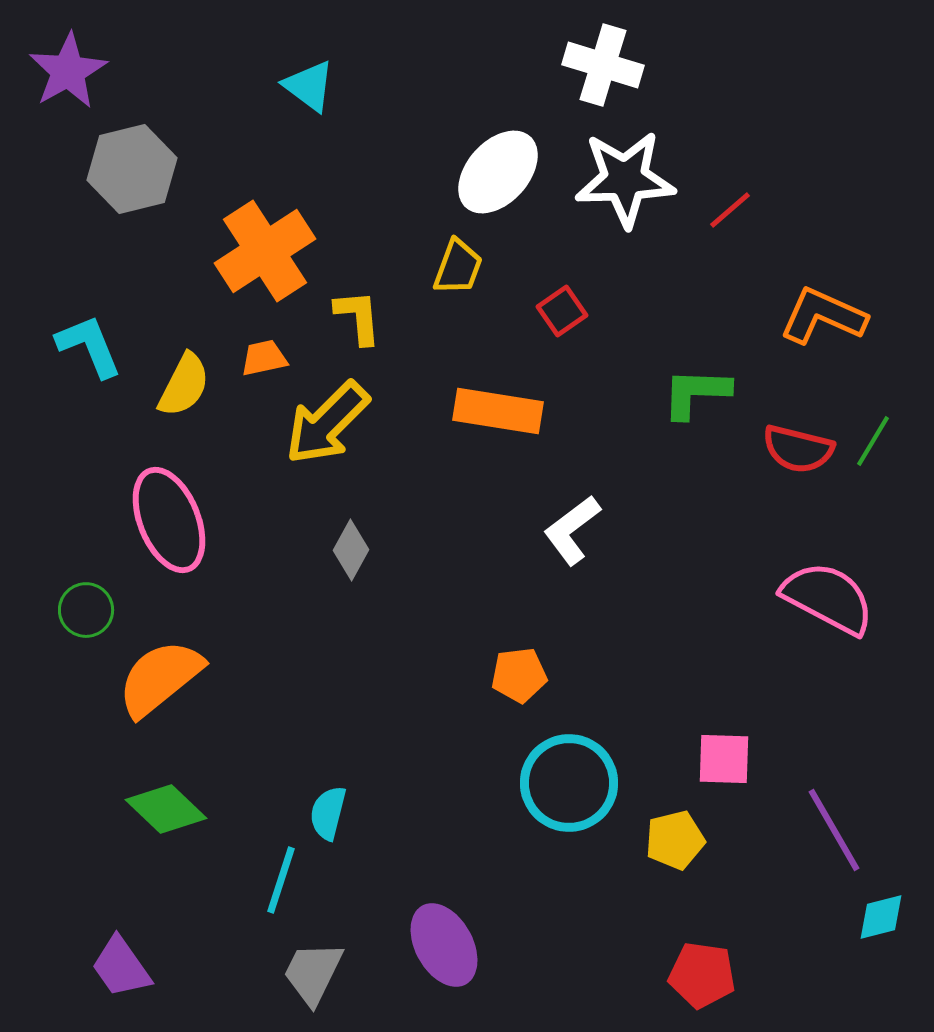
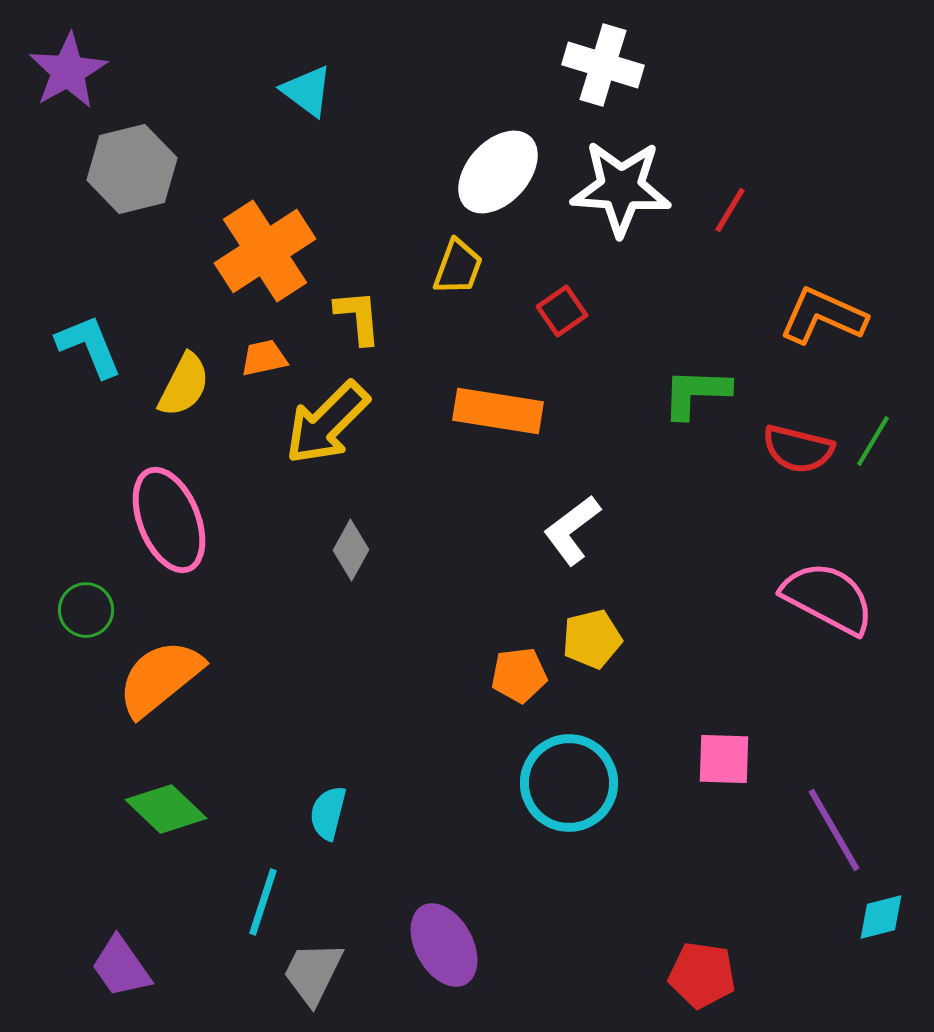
cyan triangle: moved 2 px left, 5 px down
white star: moved 4 px left, 9 px down; rotated 6 degrees clockwise
red line: rotated 18 degrees counterclockwise
yellow pentagon: moved 83 px left, 201 px up
cyan line: moved 18 px left, 22 px down
